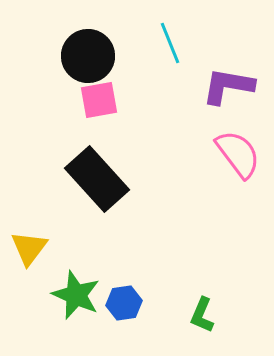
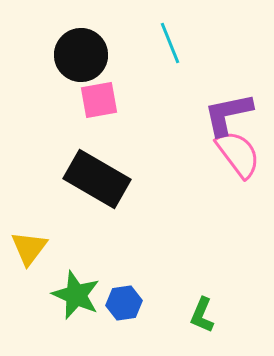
black circle: moved 7 px left, 1 px up
purple L-shape: moved 28 px down; rotated 22 degrees counterclockwise
black rectangle: rotated 18 degrees counterclockwise
